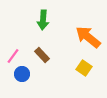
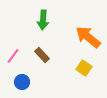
blue circle: moved 8 px down
